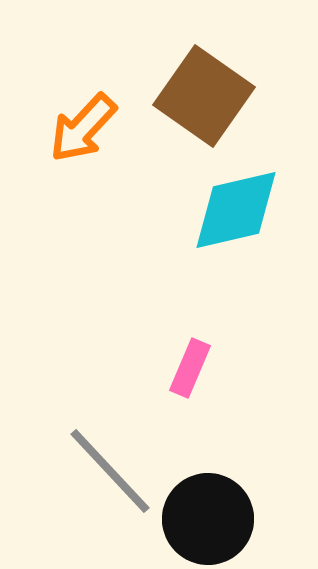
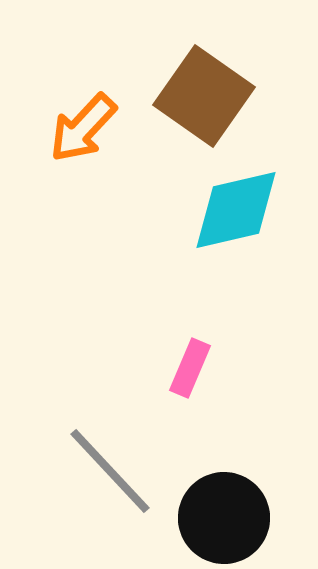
black circle: moved 16 px right, 1 px up
